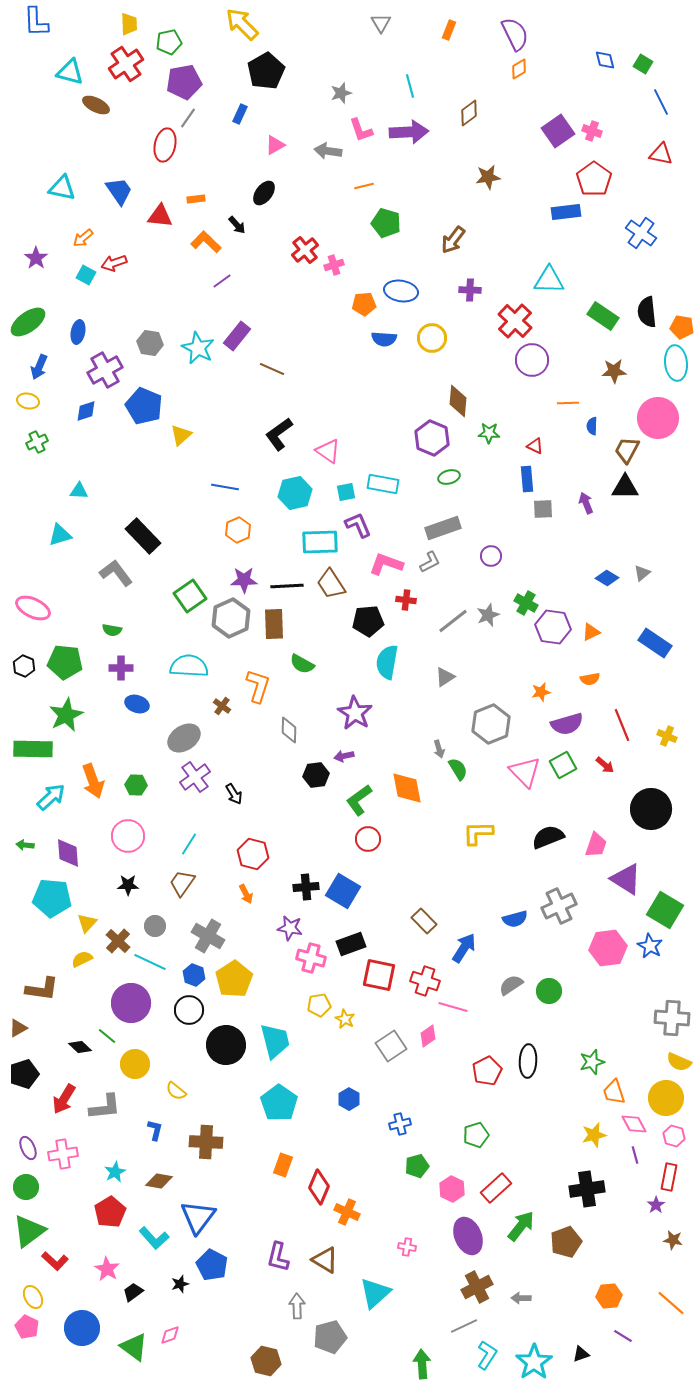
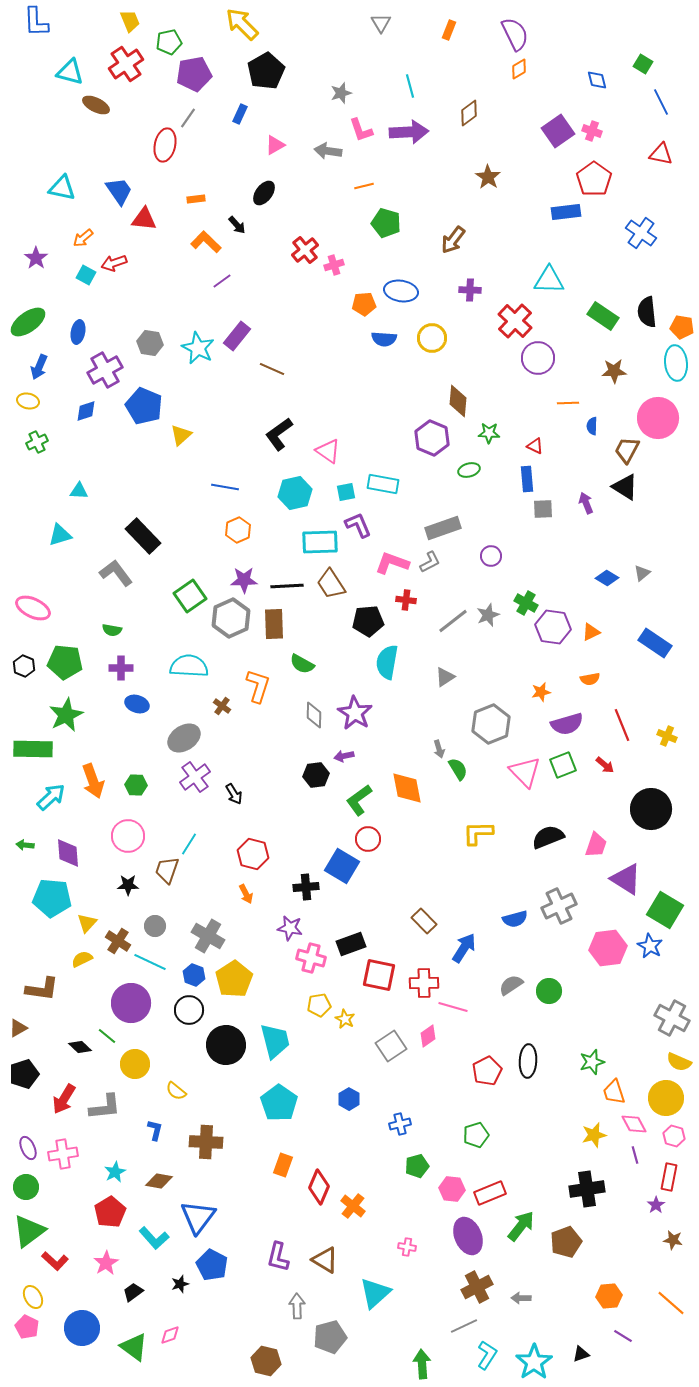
yellow trapezoid at (129, 24): moved 1 px right, 3 px up; rotated 20 degrees counterclockwise
blue diamond at (605, 60): moved 8 px left, 20 px down
purple pentagon at (184, 82): moved 10 px right, 8 px up
brown star at (488, 177): rotated 30 degrees counterclockwise
red triangle at (160, 216): moved 16 px left, 3 px down
purple circle at (532, 360): moved 6 px right, 2 px up
green ellipse at (449, 477): moved 20 px right, 7 px up
black triangle at (625, 487): rotated 32 degrees clockwise
pink L-shape at (386, 564): moved 6 px right, 1 px up
gray diamond at (289, 730): moved 25 px right, 15 px up
green square at (563, 765): rotated 8 degrees clockwise
brown trapezoid at (182, 883): moved 15 px left, 13 px up; rotated 16 degrees counterclockwise
blue square at (343, 891): moved 1 px left, 25 px up
brown cross at (118, 941): rotated 10 degrees counterclockwise
red cross at (425, 981): moved 1 px left, 2 px down; rotated 20 degrees counterclockwise
gray cross at (672, 1018): rotated 24 degrees clockwise
red rectangle at (496, 1188): moved 6 px left, 5 px down; rotated 20 degrees clockwise
pink hexagon at (452, 1189): rotated 20 degrees counterclockwise
orange cross at (347, 1212): moved 6 px right, 6 px up; rotated 15 degrees clockwise
pink star at (107, 1269): moved 1 px left, 6 px up; rotated 10 degrees clockwise
